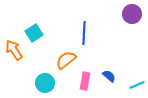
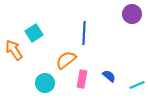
pink rectangle: moved 3 px left, 2 px up
